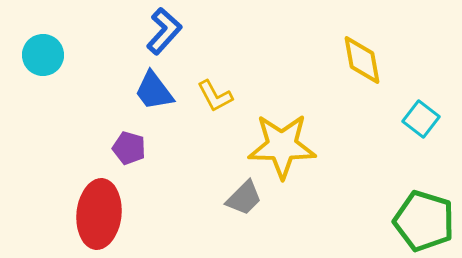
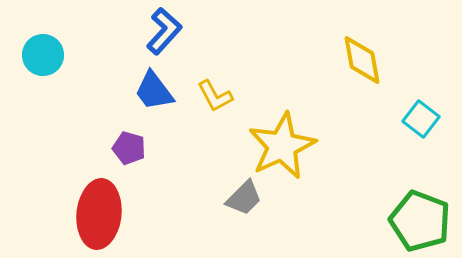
yellow star: rotated 26 degrees counterclockwise
green pentagon: moved 4 px left; rotated 4 degrees clockwise
